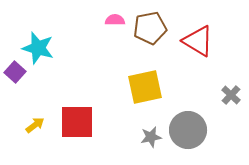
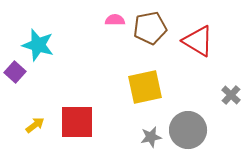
cyan star: moved 3 px up
